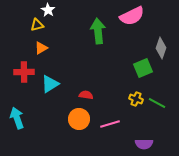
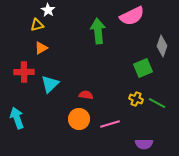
gray diamond: moved 1 px right, 2 px up
cyan triangle: rotated 12 degrees counterclockwise
